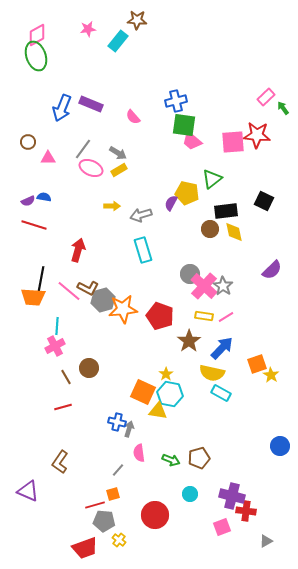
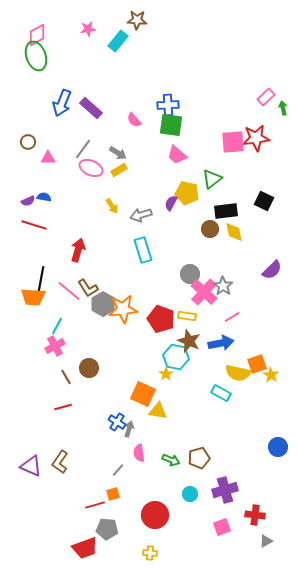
blue cross at (176, 101): moved 8 px left, 4 px down; rotated 10 degrees clockwise
purple rectangle at (91, 104): moved 4 px down; rotated 20 degrees clockwise
blue arrow at (62, 108): moved 5 px up
green arrow at (283, 108): rotated 24 degrees clockwise
pink semicircle at (133, 117): moved 1 px right, 3 px down
green square at (184, 125): moved 13 px left
red star at (257, 135): moved 1 px left, 3 px down; rotated 12 degrees counterclockwise
pink trapezoid at (192, 141): moved 15 px left, 14 px down
yellow arrow at (112, 206): rotated 56 degrees clockwise
pink cross at (204, 286): moved 6 px down
brown L-shape at (88, 288): rotated 30 degrees clockwise
gray hexagon at (103, 300): moved 4 px down; rotated 15 degrees counterclockwise
red pentagon at (160, 316): moved 1 px right, 3 px down
yellow rectangle at (204, 316): moved 17 px left
pink line at (226, 317): moved 6 px right
cyan line at (57, 326): rotated 24 degrees clockwise
brown star at (189, 341): rotated 15 degrees counterclockwise
blue arrow at (222, 348): moved 1 px left, 5 px up; rotated 35 degrees clockwise
yellow semicircle at (212, 373): moved 26 px right
orange square at (143, 392): moved 2 px down
cyan hexagon at (170, 394): moved 6 px right, 37 px up
blue cross at (117, 422): rotated 18 degrees clockwise
blue circle at (280, 446): moved 2 px left, 1 px down
purple triangle at (28, 491): moved 3 px right, 25 px up
purple cross at (232, 496): moved 7 px left, 6 px up; rotated 30 degrees counterclockwise
red cross at (246, 511): moved 9 px right, 4 px down
gray pentagon at (104, 521): moved 3 px right, 8 px down
yellow cross at (119, 540): moved 31 px right, 13 px down; rotated 32 degrees counterclockwise
